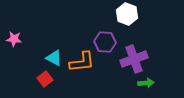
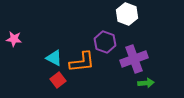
purple hexagon: rotated 15 degrees clockwise
red square: moved 13 px right, 1 px down
